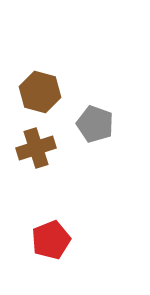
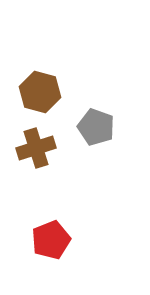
gray pentagon: moved 1 px right, 3 px down
